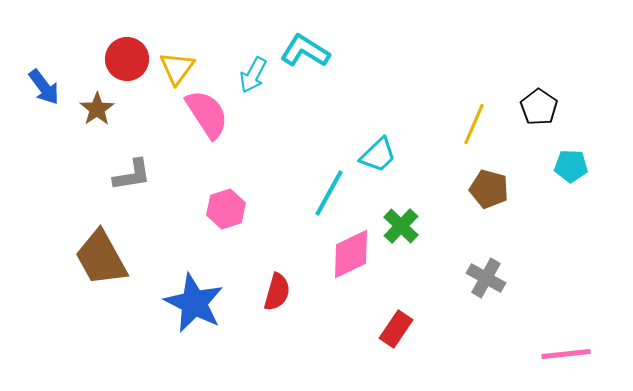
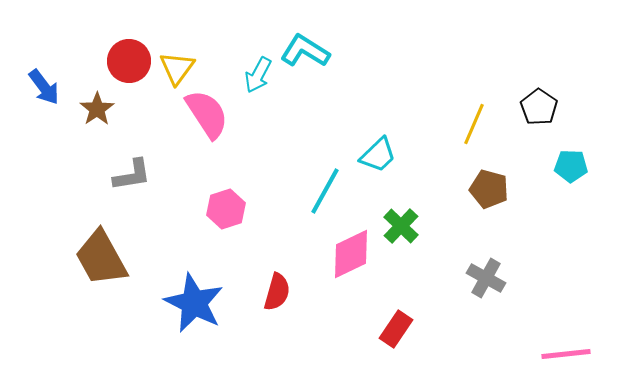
red circle: moved 2 px right, 2 px down
cyan arrow: moved 5 px right
cyan line: moved 4 px left, 2 px up
